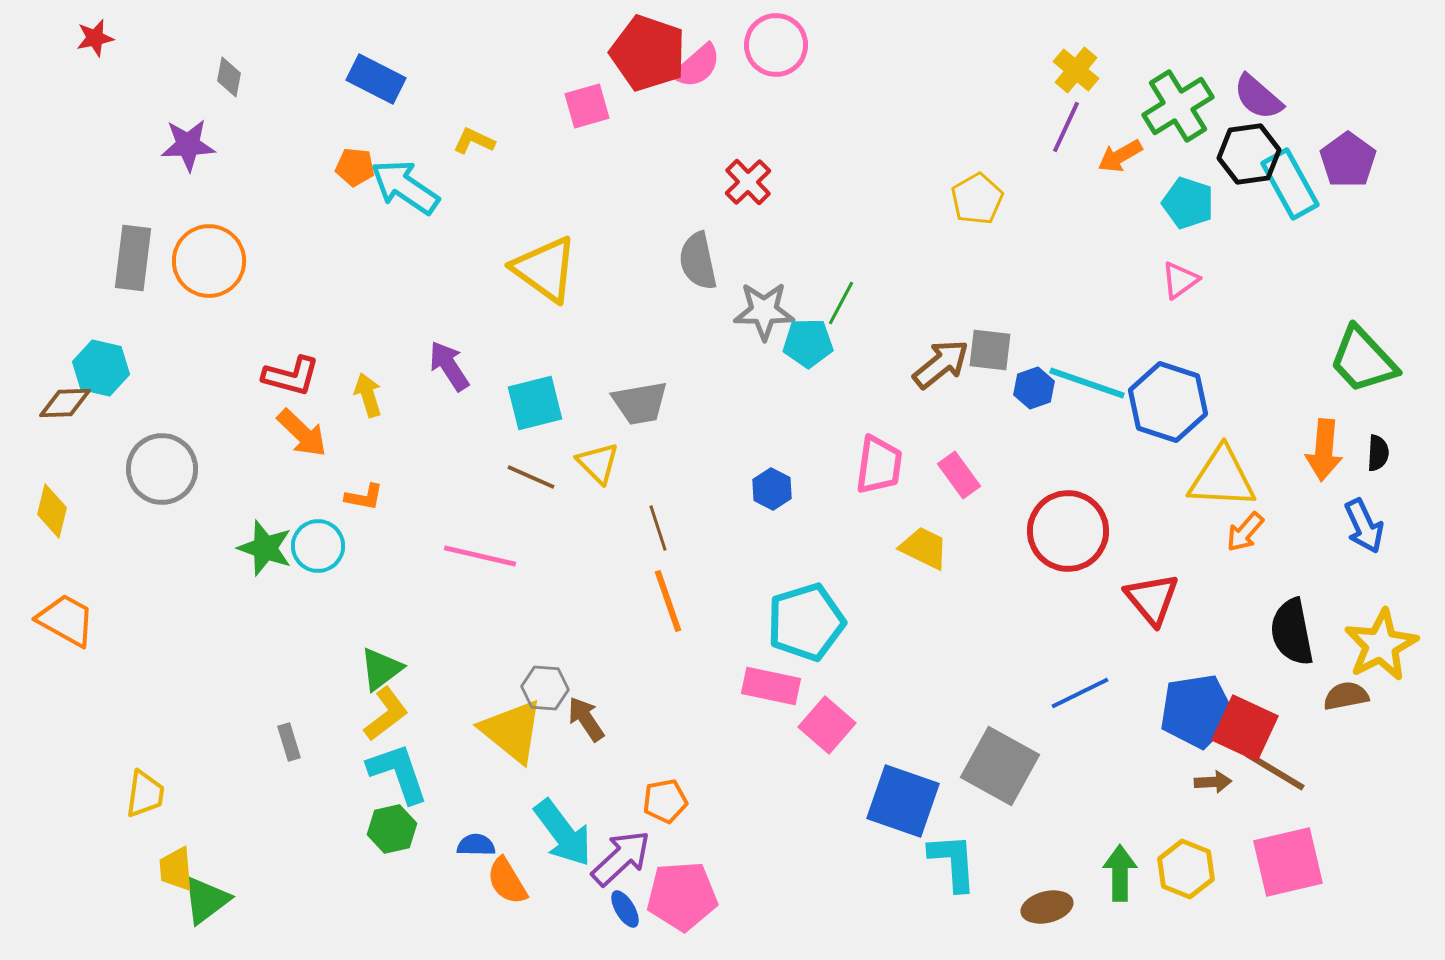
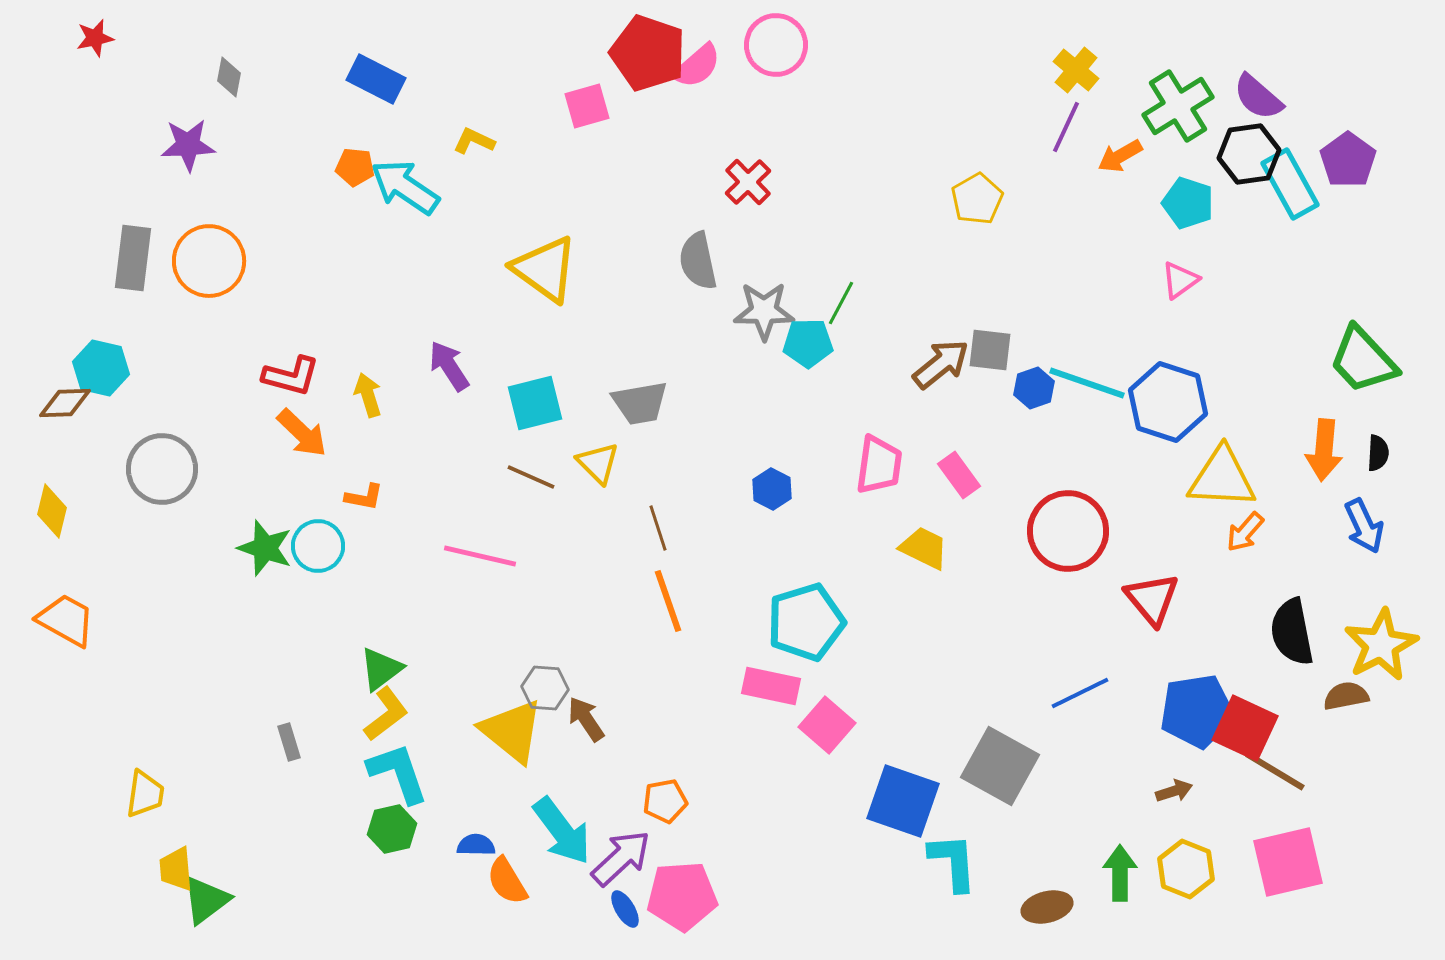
brown arrow at (1213, 782): moved 39 px left, 9 px down; rotated 15 degrees counterclockwise
cyan arrow at (563, 833): moved 1 px left, 2 px up
